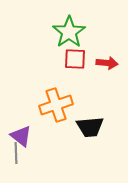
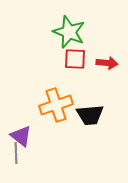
green star: rotated 16 degrees counterclockwise
black trapezoid: moved 12 px up
